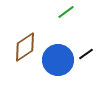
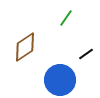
green line: moved 6 px down; rotated 18 degrees counterclockwise
blue circle: moved 2 px right, 20 px down
